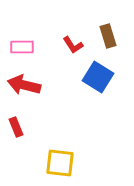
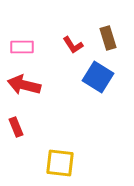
brown rectangle: moved 2 px down
